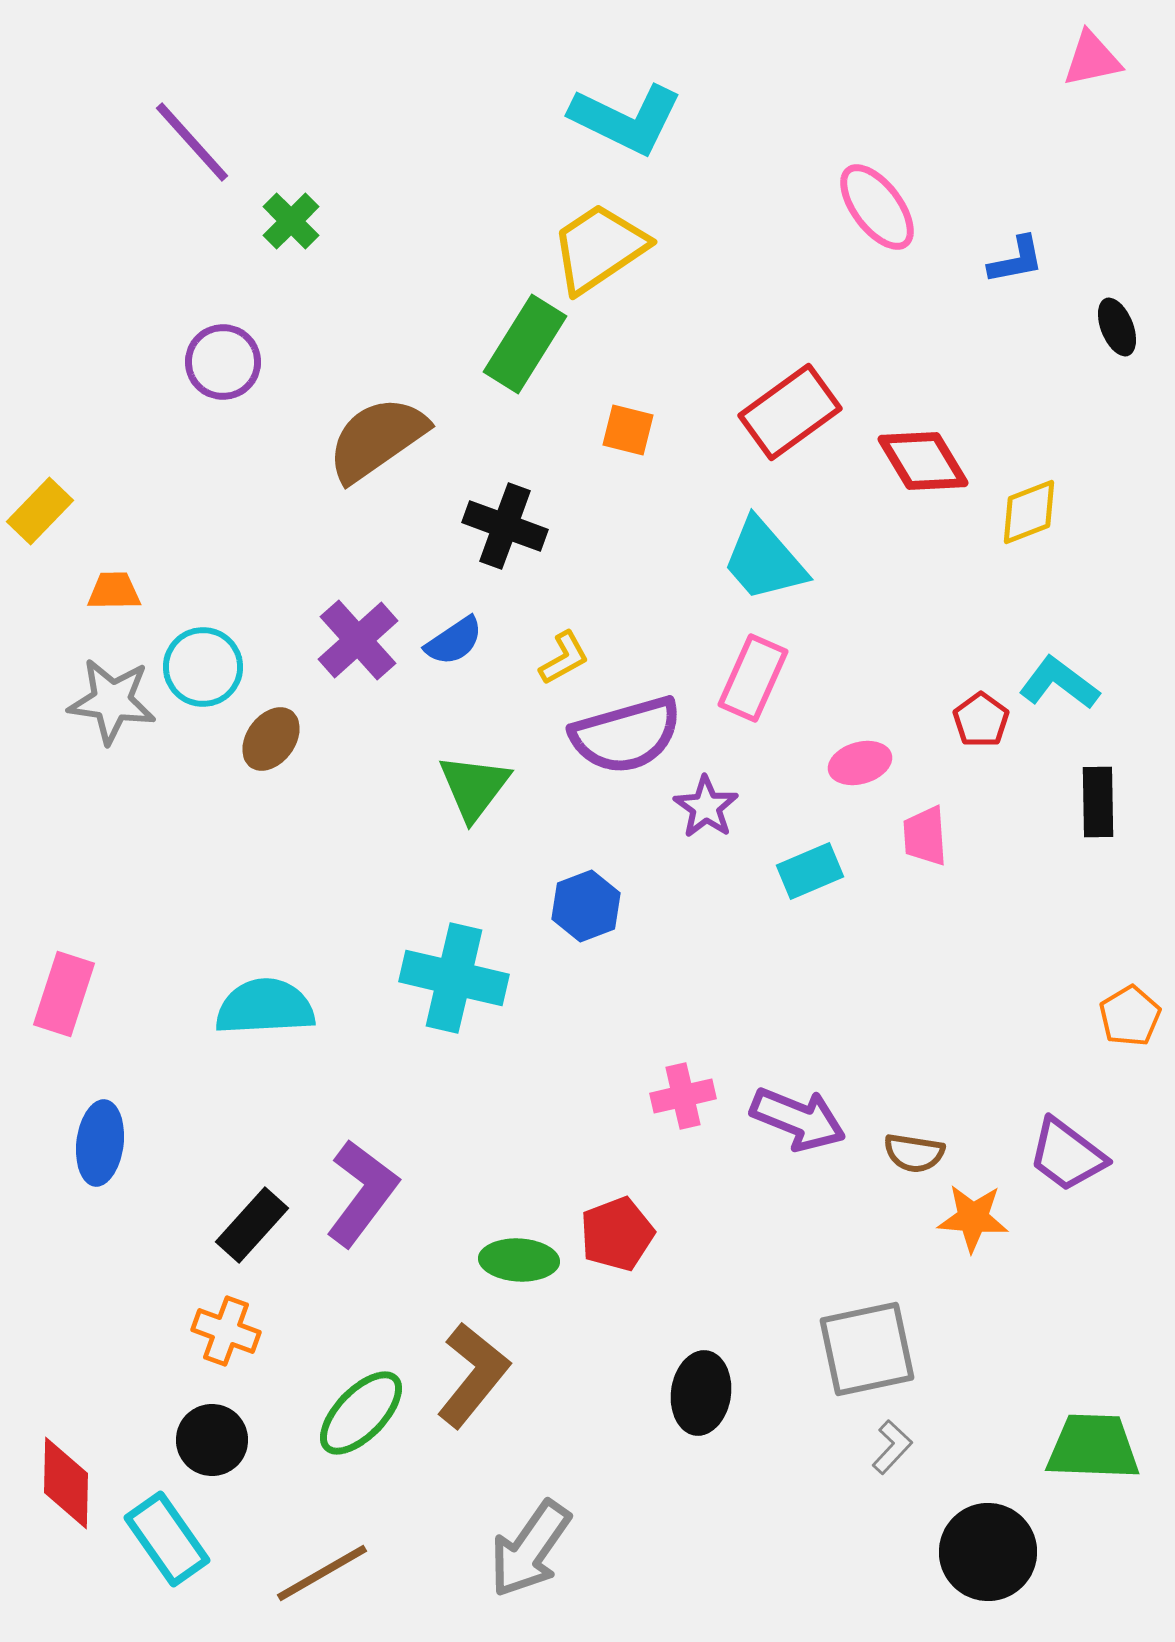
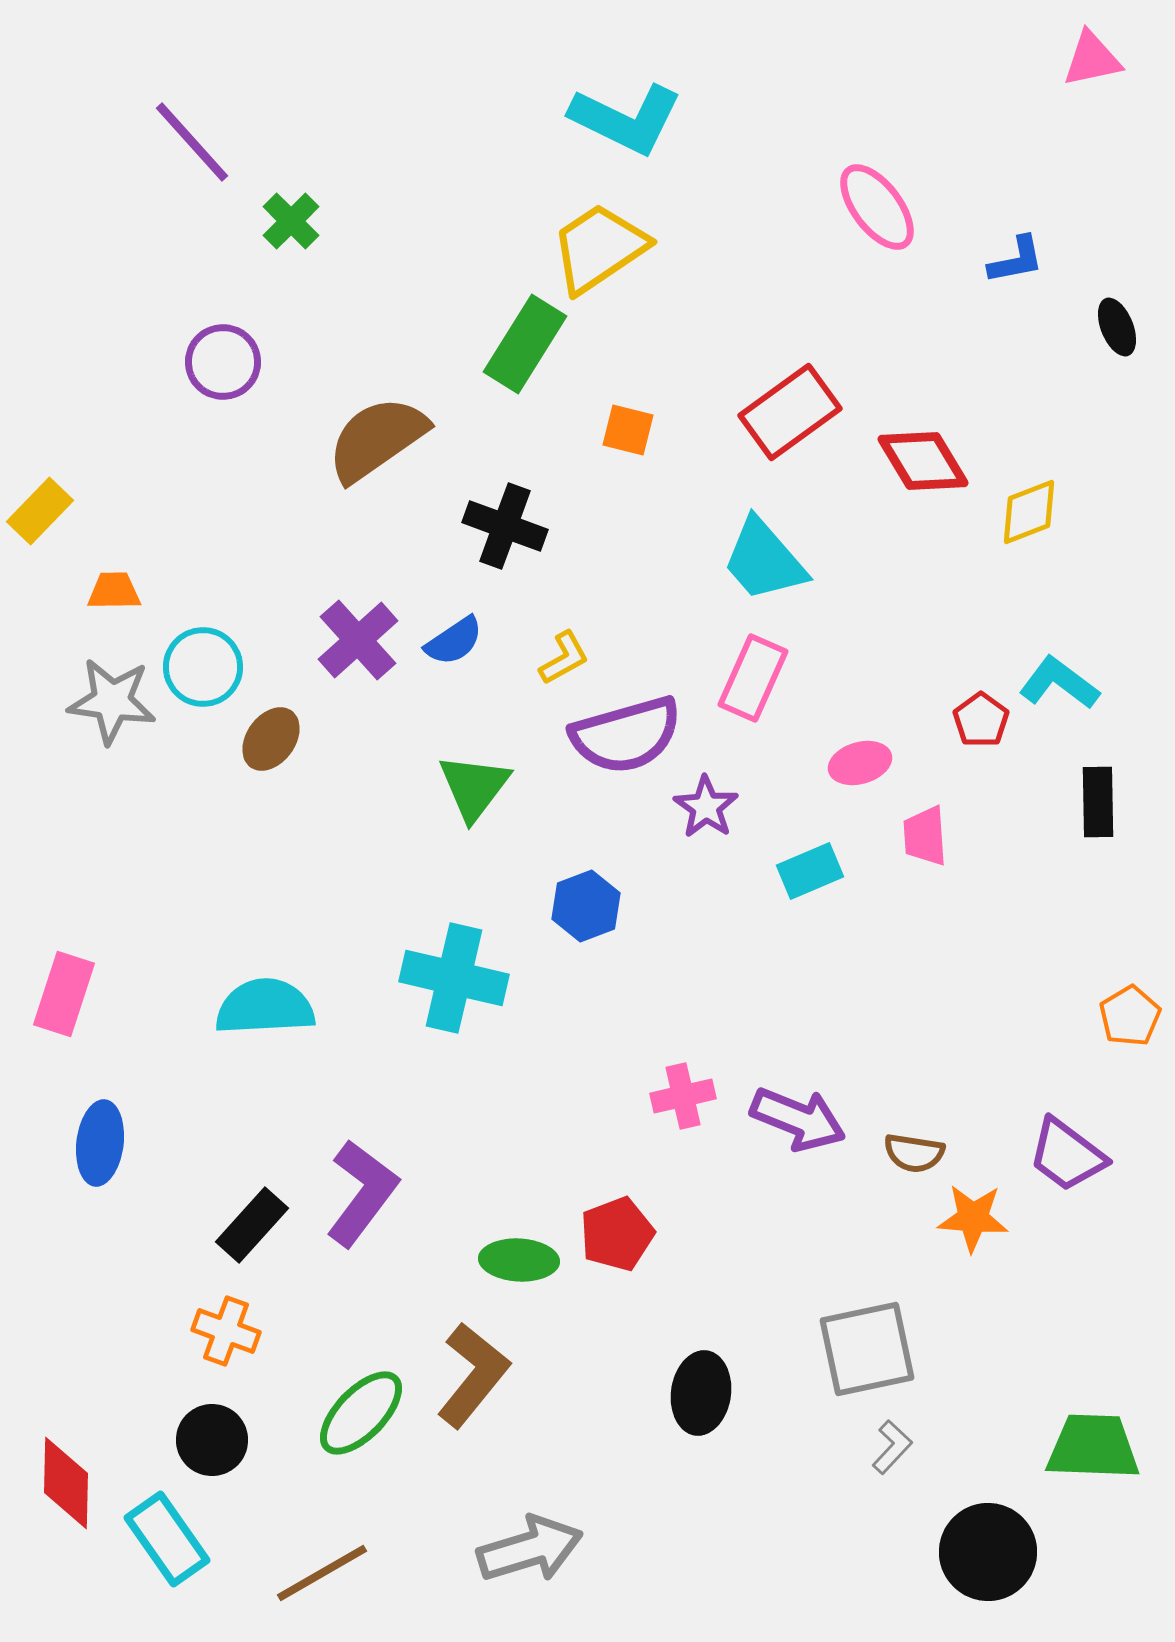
gray arrow at (530, 1549): rotated 142 degrees counterclockwise
